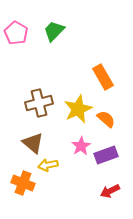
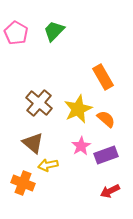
brown cross: rotated 36 degrees counterclockwise
